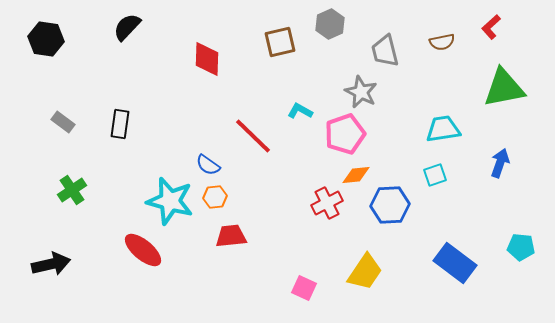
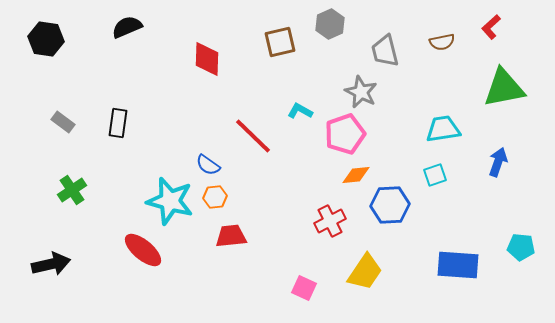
black semicircle: rotated 24 degrees clockwise
black rectangle: moved 2 px left, 1 px up
blue arrow: moved 2 px left, 1 px up
red cross: moved 3 px right, 18 px down
blue rectangle: moved 3 px right, 2 px down; rotated 33 degrees counterclockwise
